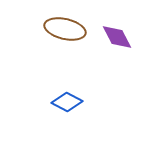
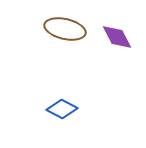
blue diamond: moved 5 px left, 7 px down
